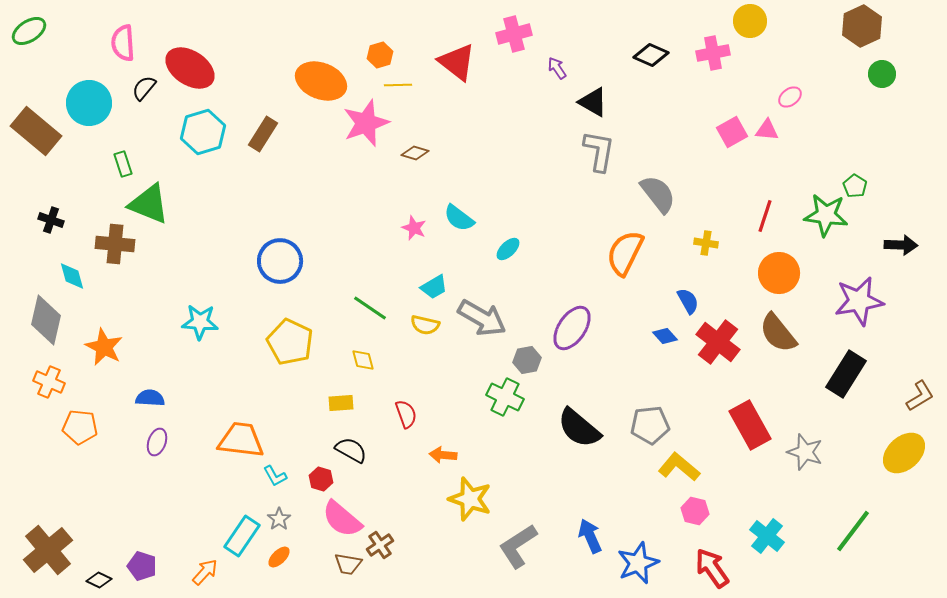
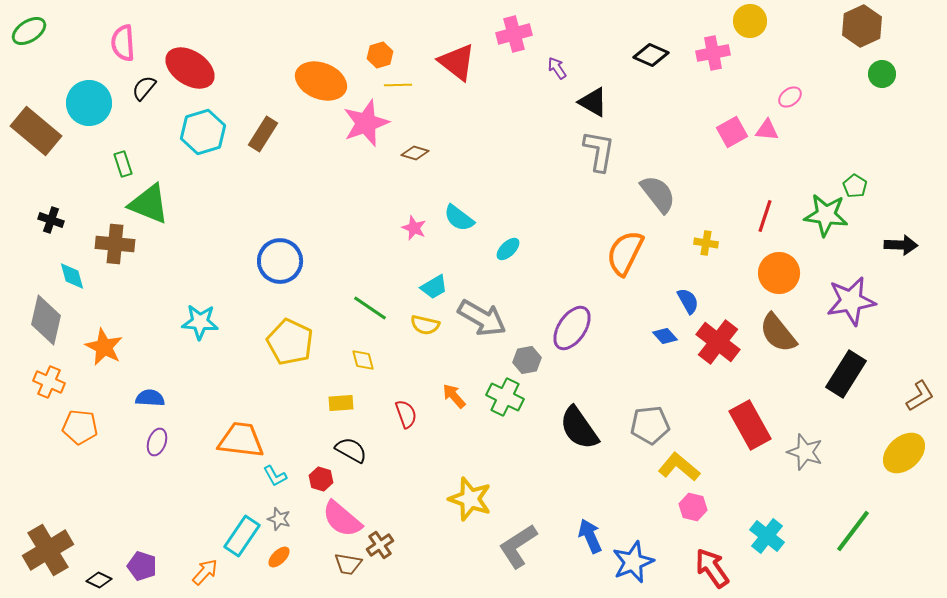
purple star at (859, 301): moved 8 px left
black semicircle at (579, 428): rotated 15 degrees clockwise
orange arrow at (443, 455): moved 11 px right, 59 px up; rotated 44 degrees clockwise
pink hexagon at (695, 511): moved 2 px left, 4 px up
gray star at (279, 519): rotated 20 degrees counterclockwise
brown cross at (48, 550): rotated 9 degrees clockwise
blue star at (638, 563): moved 5 px left, 1 px up
